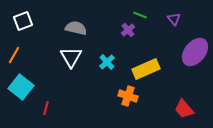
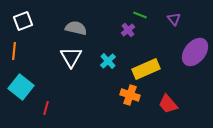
orange line: moved 4 px up; rotated 24 degrees counterclockwise
cyan cross: moved 1 px right, 1 px up
orange cross: moved 2 px right, 1 px up
red trapezoid: moved 16 px left, 5 px up
